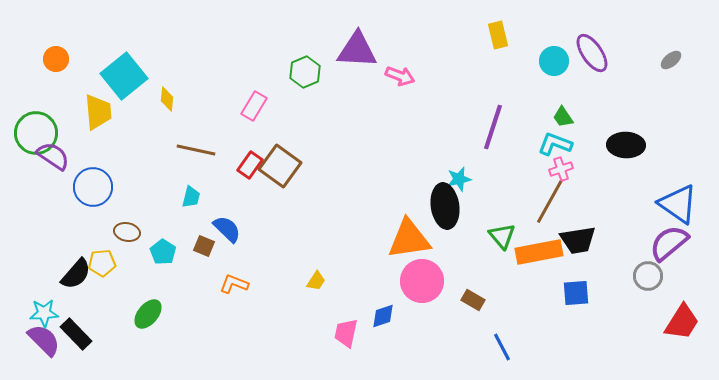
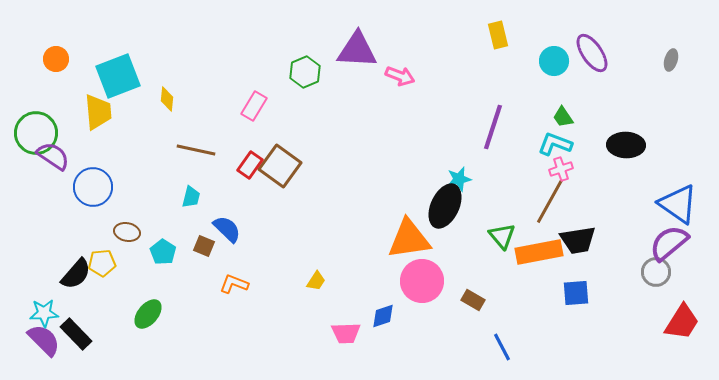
gray ellipse at (671, 60): rotated 35 degrees counterclockwise
cyan square at (124, 76): moved 6 px left; rotated 18 degrees clockwise
black ellipse at (445, 206): rotated 33 degrees clockwise
gray circle at (648, 276): moved 8 px right, 4 px up
pink trapezoid at (346, 333): rotated 104 degrees counterclockwise
